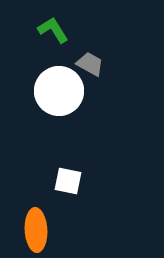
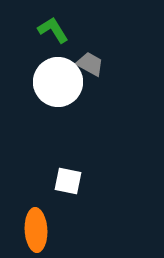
white circle: moved 1 px left, 9 px up
